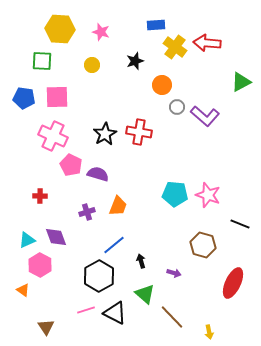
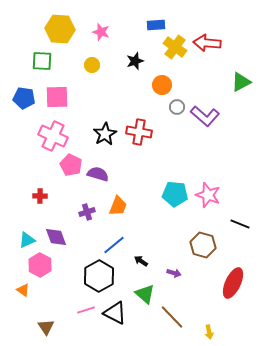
black arrow at (141, 261): rotated 40 degrees counterclockwise
